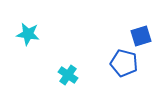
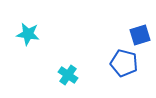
blue square: moved 1 px left, 1 px up
